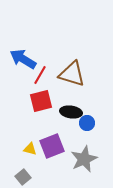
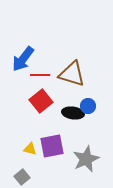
blue arrow: rotated 84 degrees counterclockwise
red line: rotated 60 degrees clockwise
red square: rotated 25 degrees counterclockwise
black ellipse: moved 2 px right, 1 px down
blue circle: moved 1 px right, 17 px up
purple square: rotated 10 degrees clockwise
gray star: moved 2 px right
gray square: moved 1 px left
